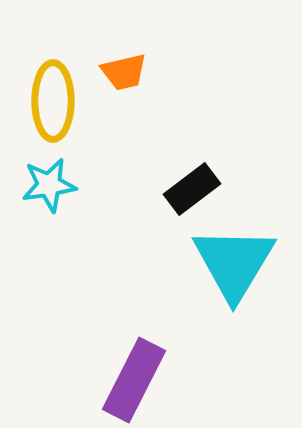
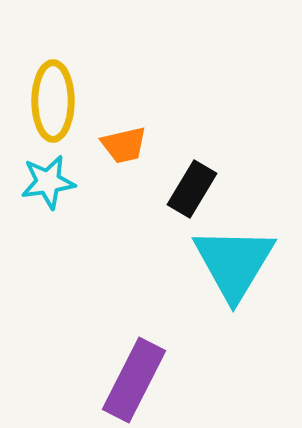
orange trapezoid: moved 73 px down
cyan star: moved 1 px left, 3 px up
black rectangle: rotated 22 degrees counterclockwise
